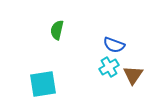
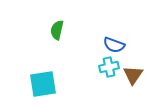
cyan cross: rotated 18 degrees clockwise
